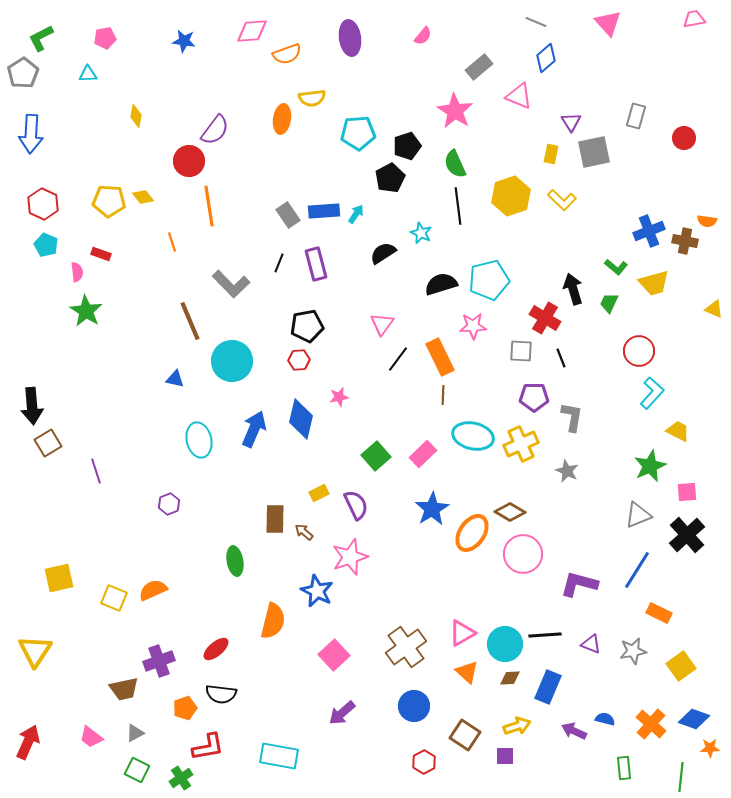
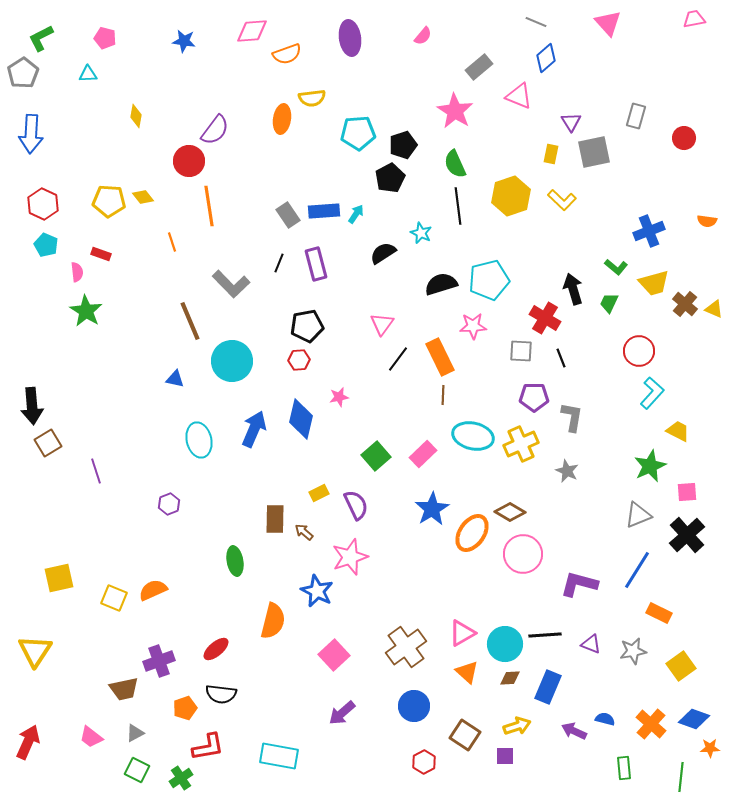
pink pentagon at (105, 38): rotated 25 degrees clockwise
black pentagon at (407, 146): moved 4 px left, 1 px up
brown cross at (685, 241): moved 63 px down; rotated 30 degrees clockwise
